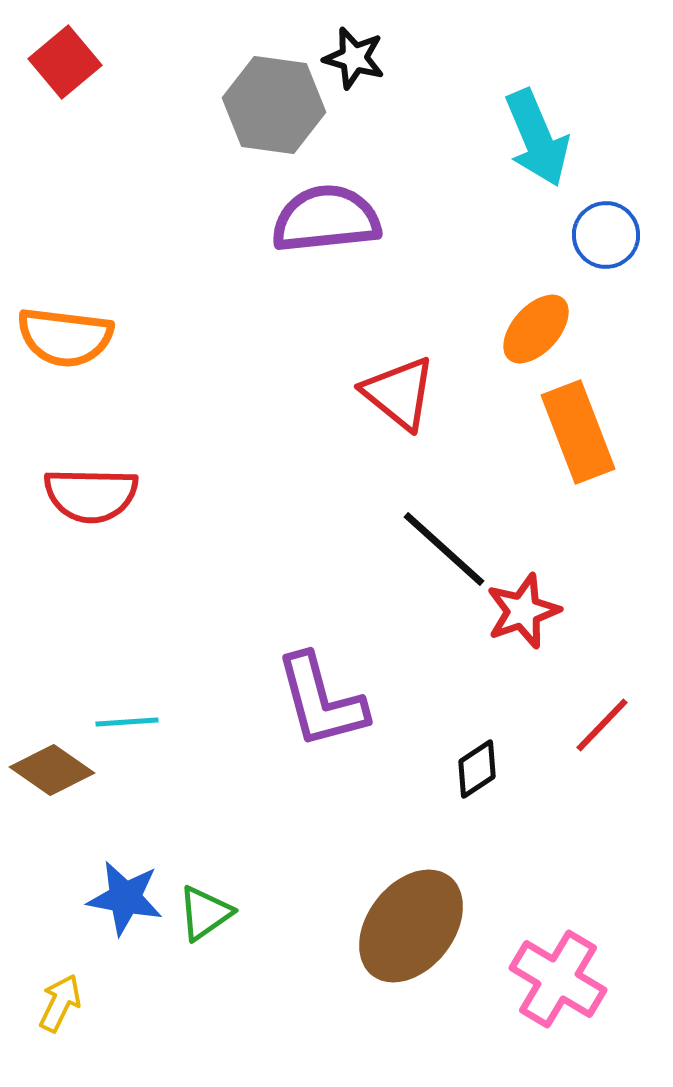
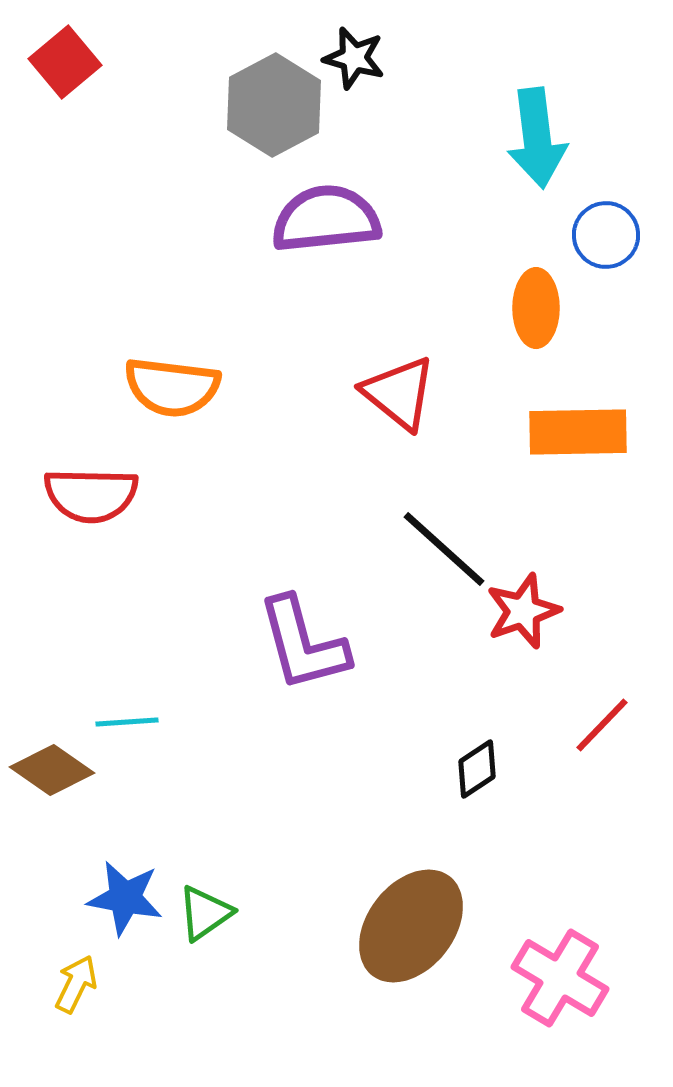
gray hexagon: rotated 24 degrees clockwise
cyan arrow: rotated 16 degrees clockwise
orange ellipse: moved 21 px up; rotated 42 degrees counterclockwise
orange semicircle: moved 107 px right, 50 px down
orange rectangle: rotated 70 degrees counterclockwise
purple L-shape: moved 18 px left, 57 px up
pink cross: moved 2 px right, 1 px up
yellow arrow: moved 16 px right, 19 px up
